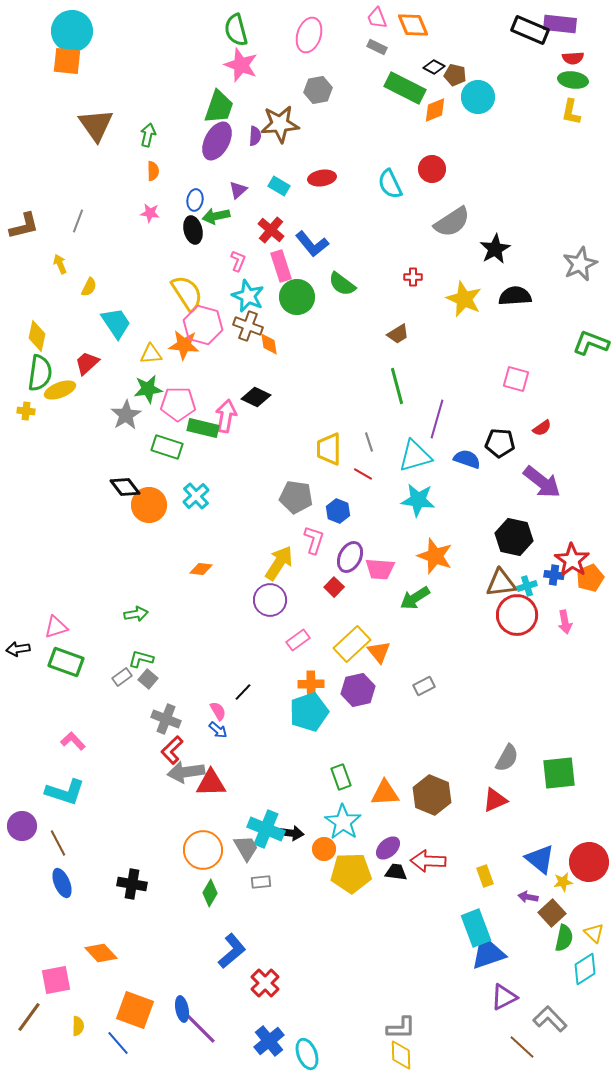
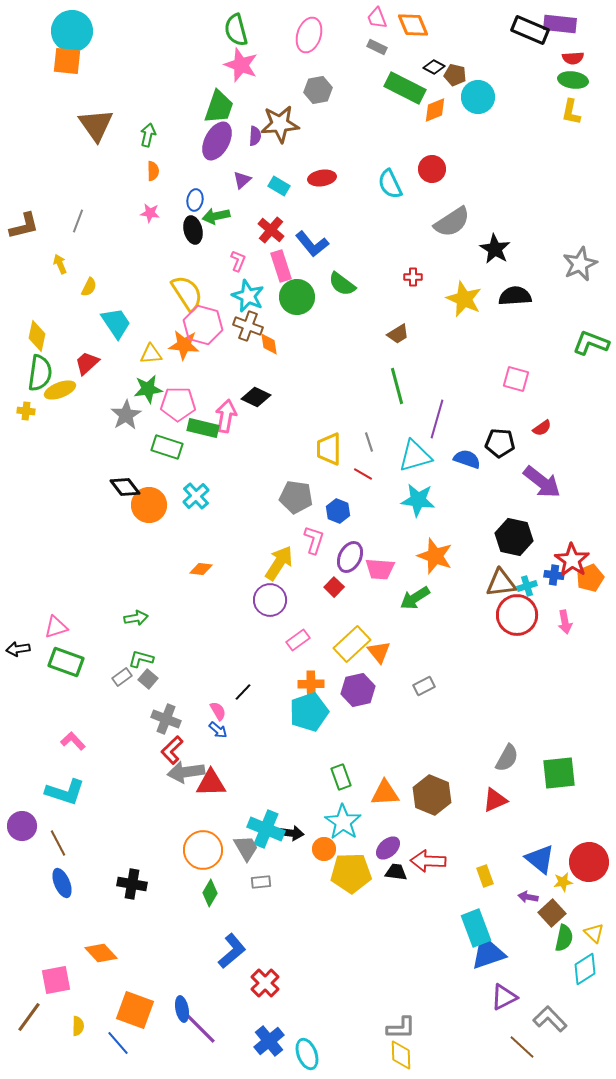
purple triangle at (238, 190): moved 4 px right, 10 px up
black star at (495, 249): rotated 12 degrees counterclockwise
green arrow at (136, 614): moved 4 px down
